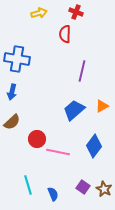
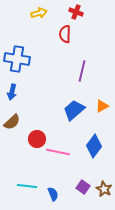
cyan line: moved 1 px left, 1 px down; rotated 66 degrees counterclockwise
